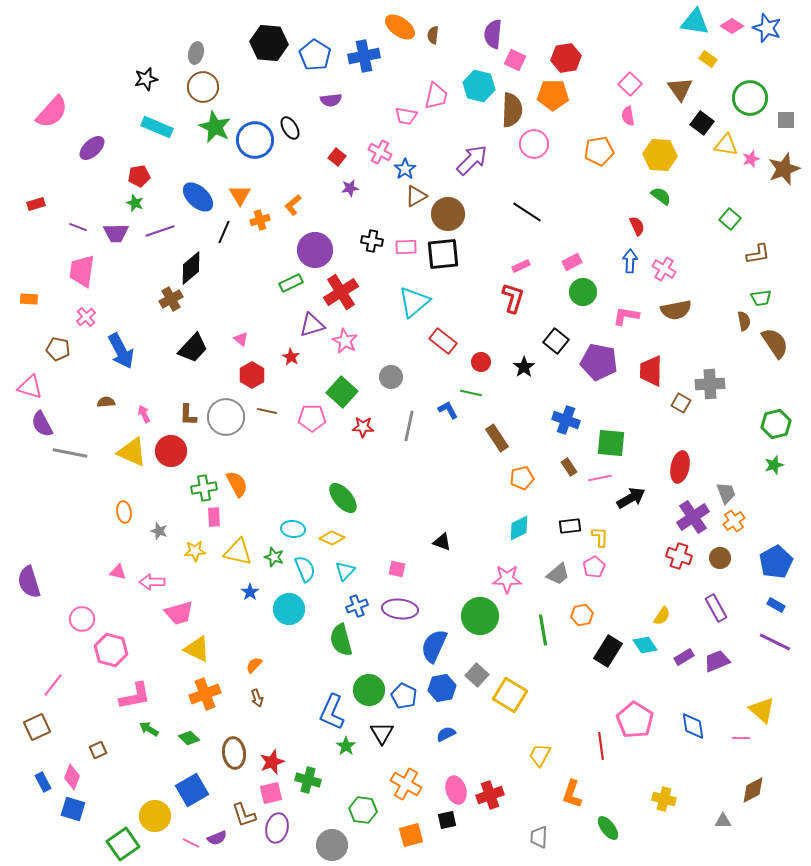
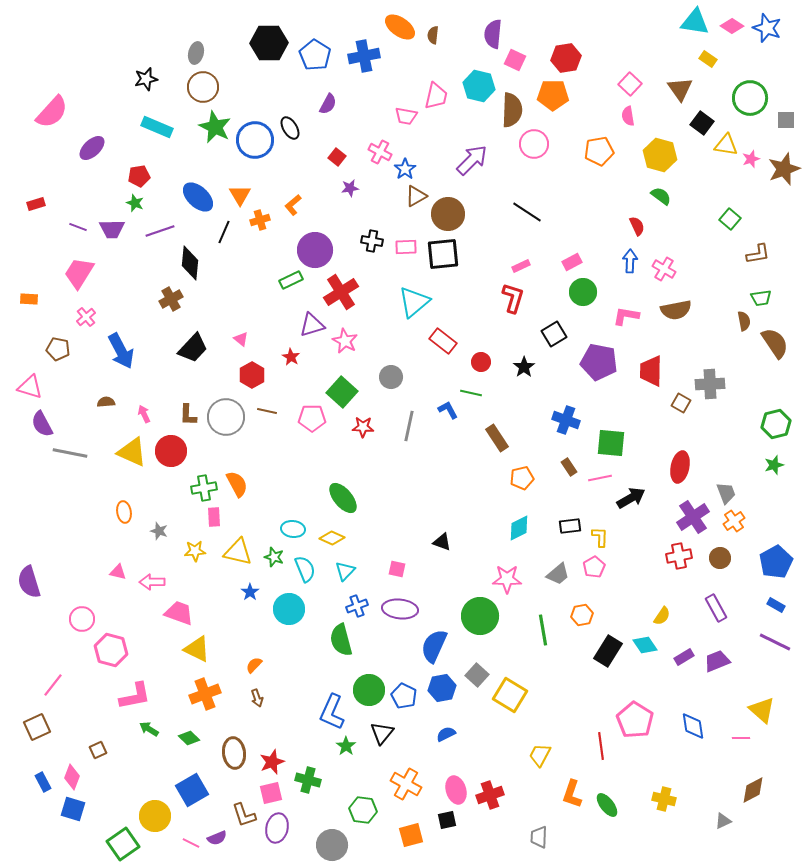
black hexagon at (269, 43): rotated 6 degrees counterclockwise
purple semicircle at (331, 100): moved 3 px left, 4 px down; rotated 55 degrees counterclockwise
yellow hexagon at (660, 155): rotated 12 degrees clockwise
purple trapezoid at (116, 233): moved 4 px left, 4 px up
black diamond at (191, 268): moved 1 px left, 5 px up; rotated 44 degrees counterclockwise
pink trapezoid at (82, 271): moved 3 px left, 2 px down; rotated 24 degrees clockwise
green rectangle at (291, 283): moved 3 px up
black square at (556, 341): moved 2 px left, 7 px up; rotated 20 degrees clockwise
red cross at (679, 556): rotated 30 degrees counterclockwise
pink trapezoid at (179, 613): rotated 144 degrees counterclockwise
black triangle at (382, 733): rotated 10 degrees clockwise
gray triangle at (723, 821): rotated 24 degrees counterclockwise
green ellipse at (608, 828): moved 1 px left, 23 px up
